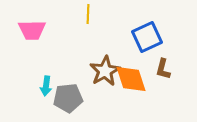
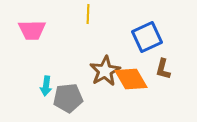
orange diamond: rotated 12 degrees counterclockwise
